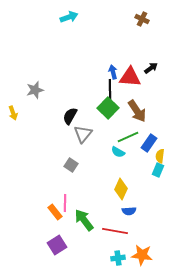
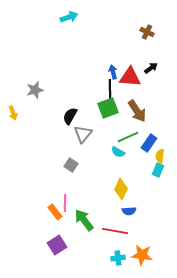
brown cross: moved 5 px right, 13 px down
green square: rotated 25 degrees clockwise
